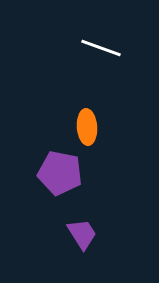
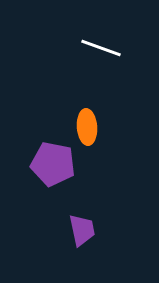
purple pentagon: moved 7 px left, 9 px up
purple trapezoid: moved 4 px up; rotated 20 degrees clockwise
